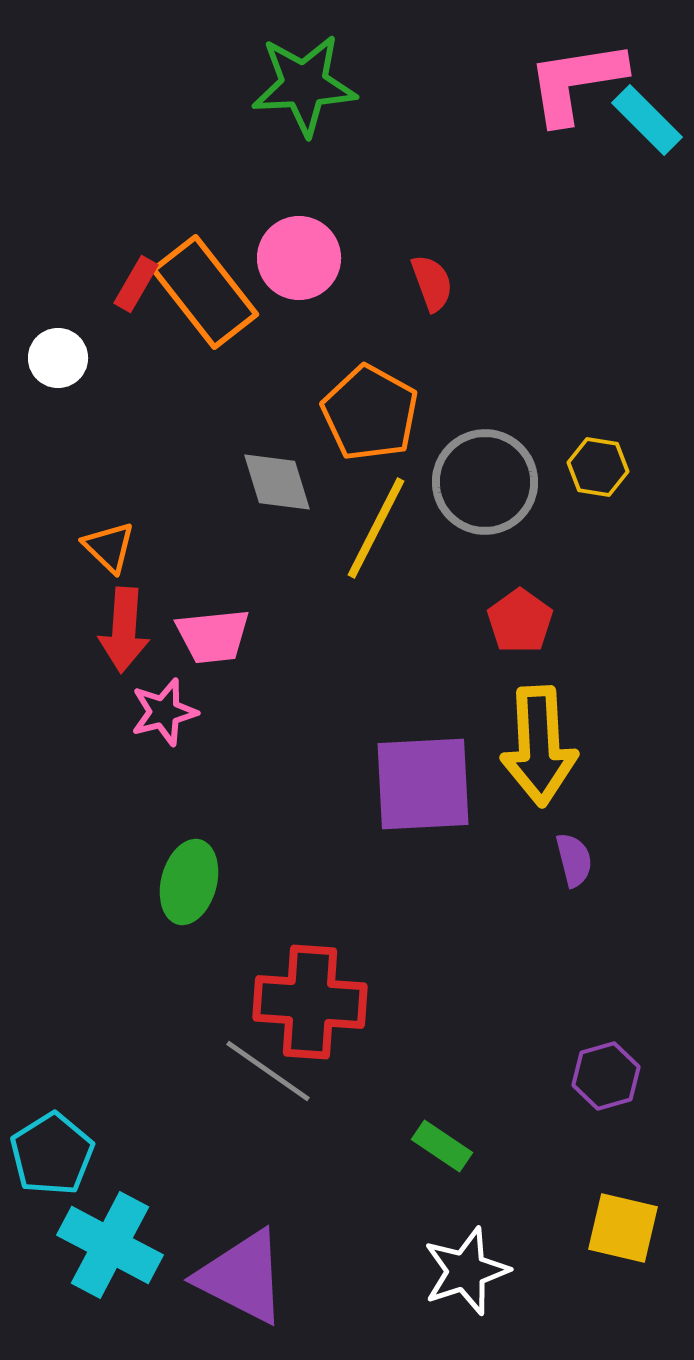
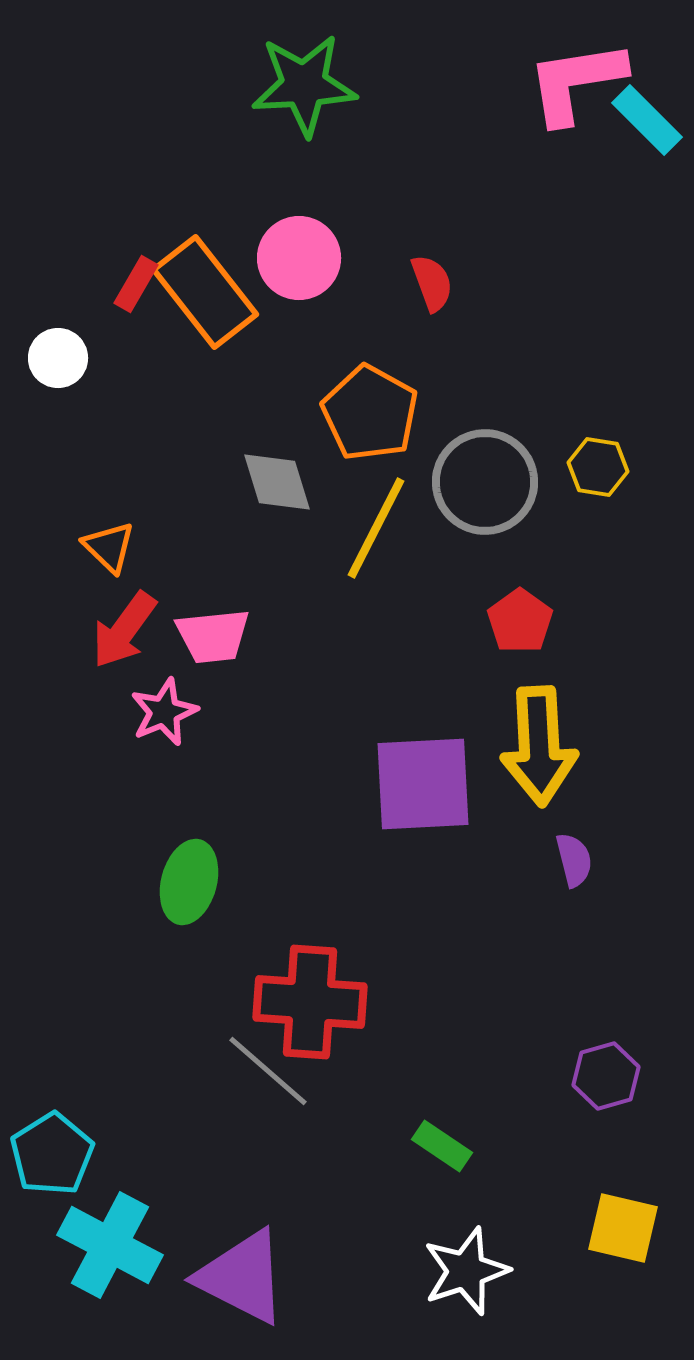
red arrow: rotated 32 degrees clockwise
pink star: rotated 8 degrees counterclockwise
gray line: rotated 6 degrees clockwise
